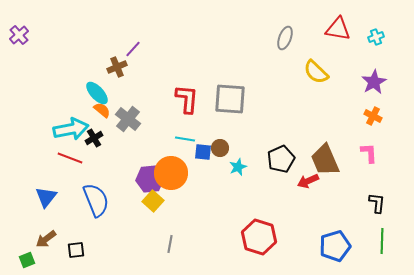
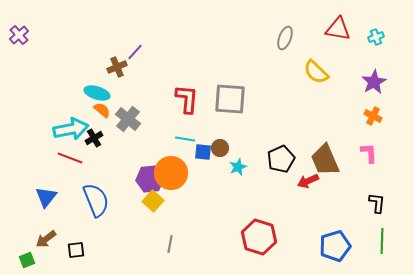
purple line: moved 2 px right, 3 px down
cyan ellipse: rotated 30 degrees counterclockwise
